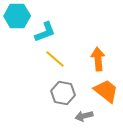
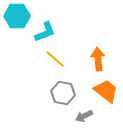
gray arrow: rotated 12 degrees counterclockwise
